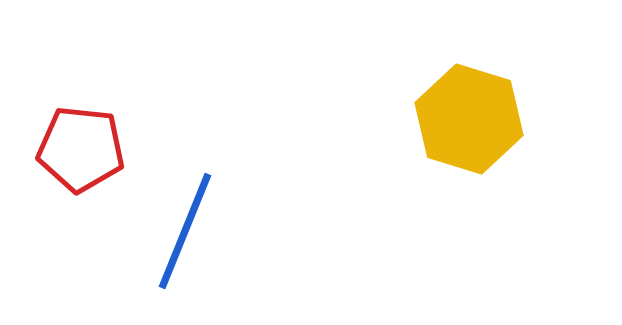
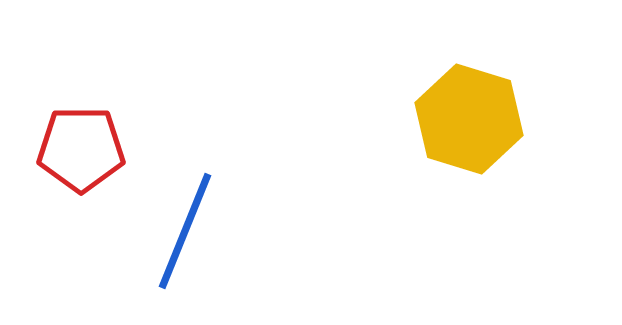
red pentagon: rotated 6 degrees counterclockwise
